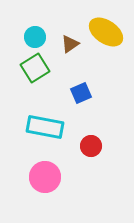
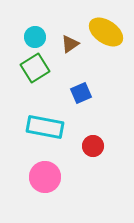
red circle: moved 2 px right
